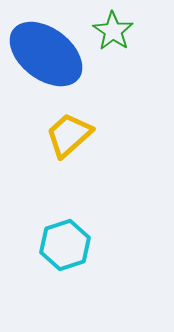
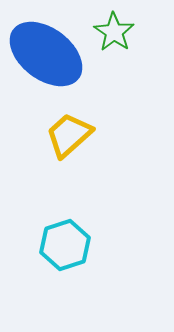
green star: moved 1 px right, 1 px down
